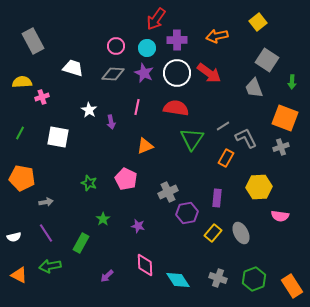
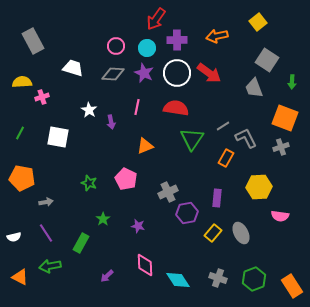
orange triangle at (19, 275): moved 1 px right, 2 px down
